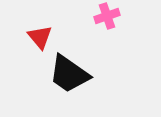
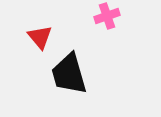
black trapezoid: rotated 39 degrees clockwise
